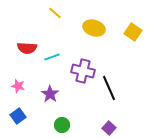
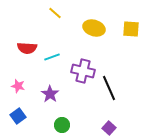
yellow square: moved 2 px left, 3 px up; rotated 30 degrees counterclockwise
